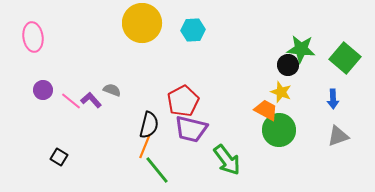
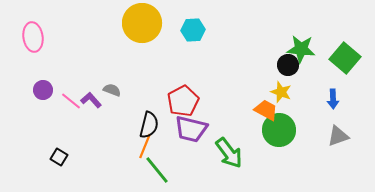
green arrow: moved 2 px right, 7 px up
